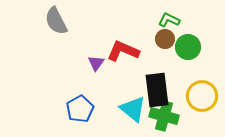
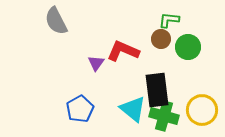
green L-shape: rotated 20 degrees counterclockwise
brown circle: moved 4 px left
yellow circle: moved 14 px down
